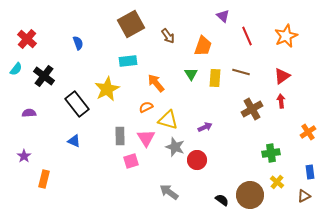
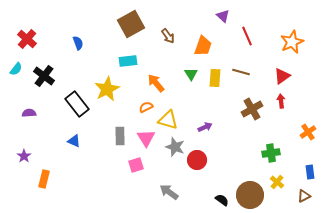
orange star: moved 6 px right, 6 px down
pink square: moved 5 px right, 4 px down
